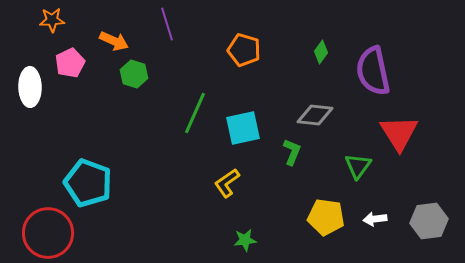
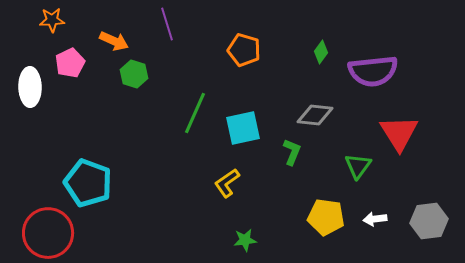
purple semicircle: rotated 84 degrees counterclockwise
